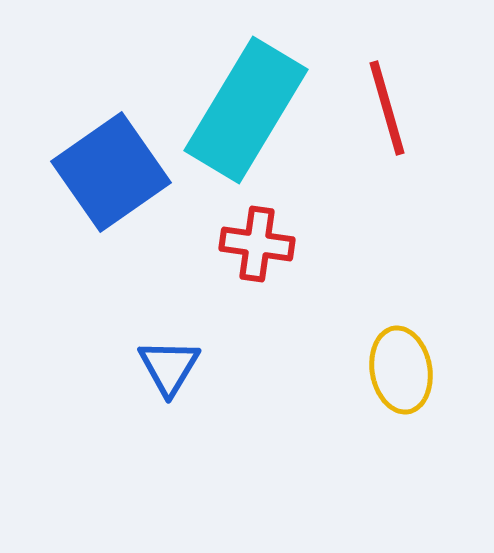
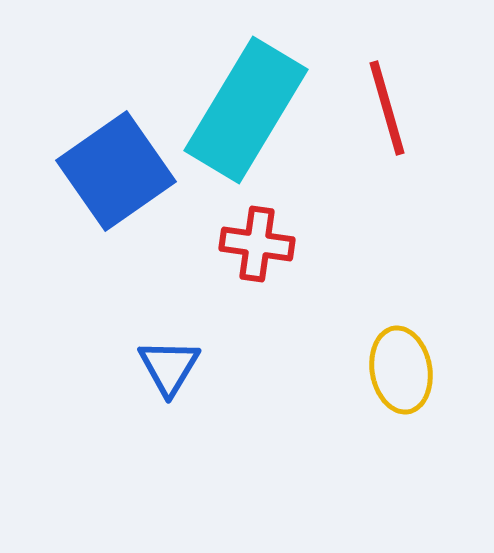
blue square: moved 5 px right, 1 px up
